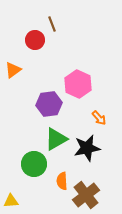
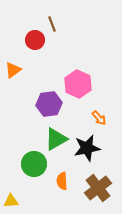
brown cross: moved 12 px right, 7 px up
